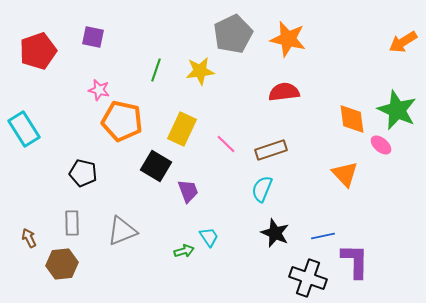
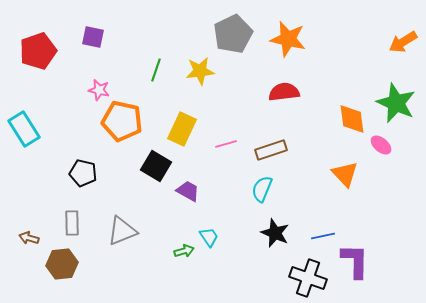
green star: moved 1 px left, 7 px up
pink line: rotated 60 degrees counterclockwise
purple trapezoid: rotated 40 degrees counterclockwise
brown arrow: rotated 48 degrees counterclockwise
